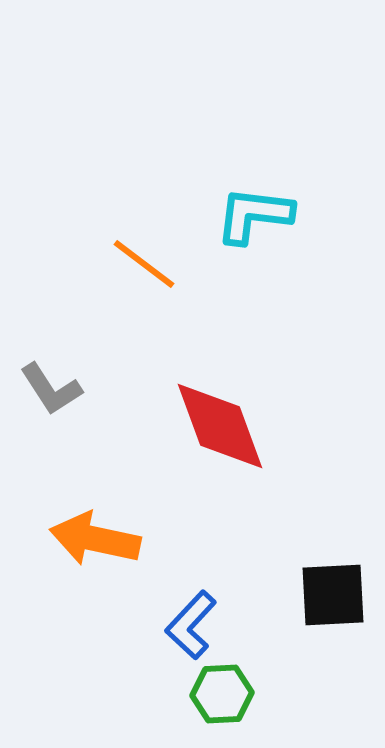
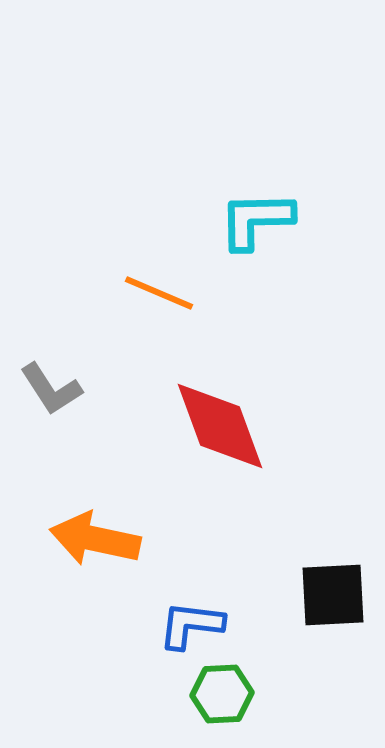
cyan L-shape: moved 2 px right, 5 px down; rotated 8 degrees counterclockwise
orange line: moved 15 px right, 29 px down; rotated 14 degrees counterclockwise
blue L-shape: rotated 54 degrees clockwise
